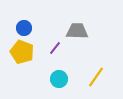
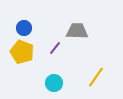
cyan circle: moved 5 px left, 4 px down
